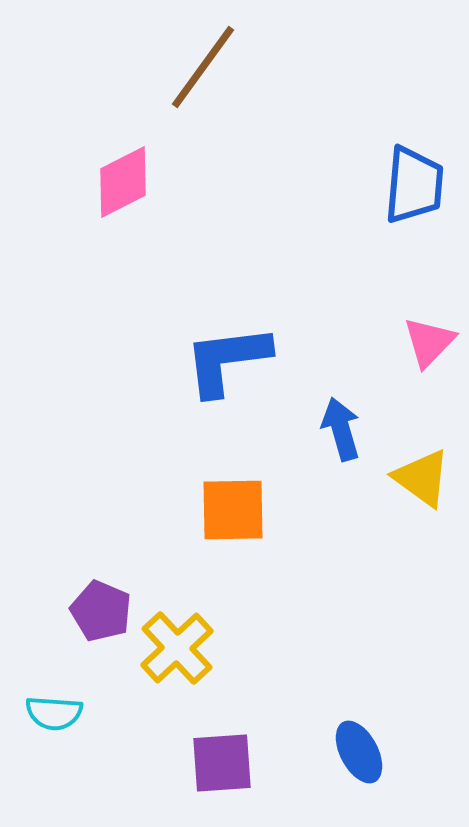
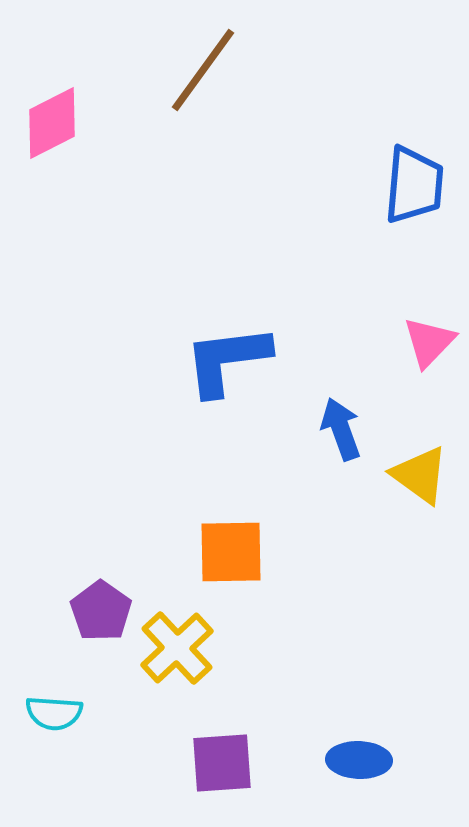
brown line: moved 3 px down
pink diamond: moved 71 px left, 59 px up
blue arrow: rotated 4 degrees counterclockwise
yellow triangle: moved 2 px left, 3 px up
orange square: moved 2 px left, 42 px down
purple pentagon: rotated 12 degrees clockwise
blue ellipse: moved 8 px down; rotated 60 degrees counterclockwise
